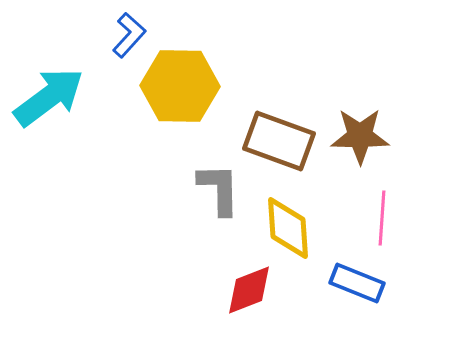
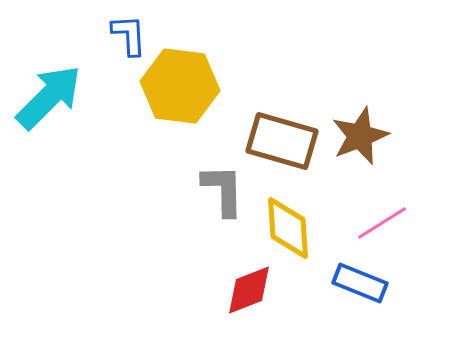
blue L-shape: rotated 45 degrees counterclockwise
yellow hexagon: rotated 6 degrees clockwise
cyan arrow: rotated 8 degrees counterclockwise
brown star: rotated 22 degrees counterclockwise
brown rectangle: moved 3 px right; rotated 4 degrees counterclockwise
gray L-shape: moved 4 px right, 1 px down
pink line: moved 5 px down; rotated 54 degrees clockwise
blue rectangle: moved 3 px right
